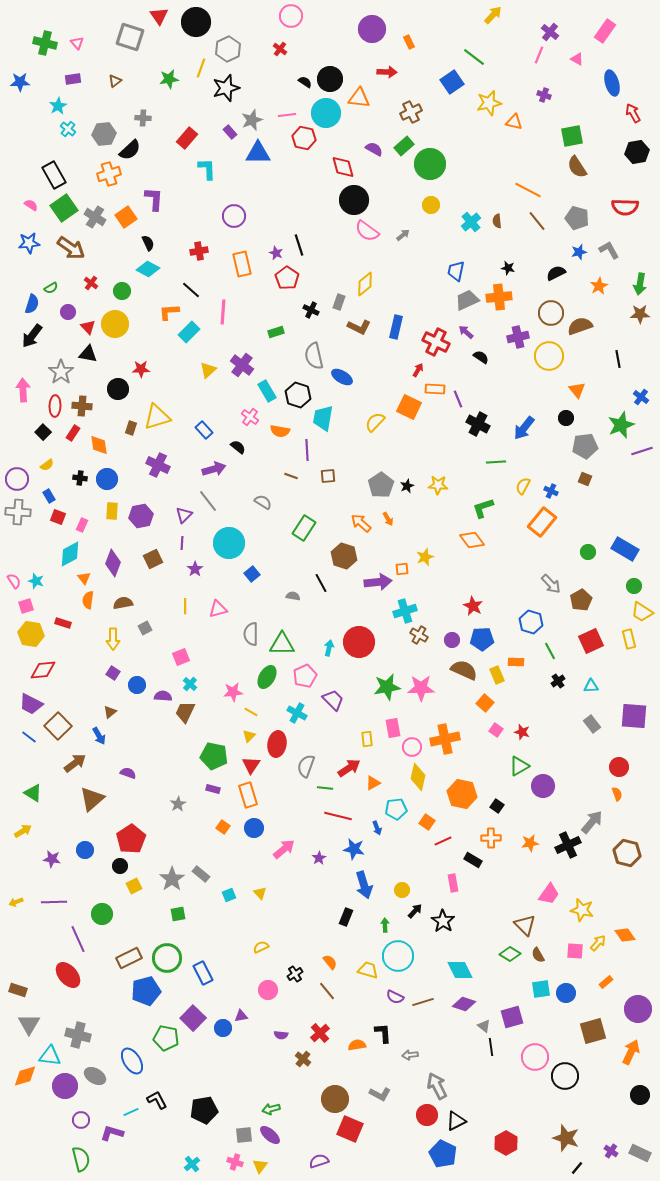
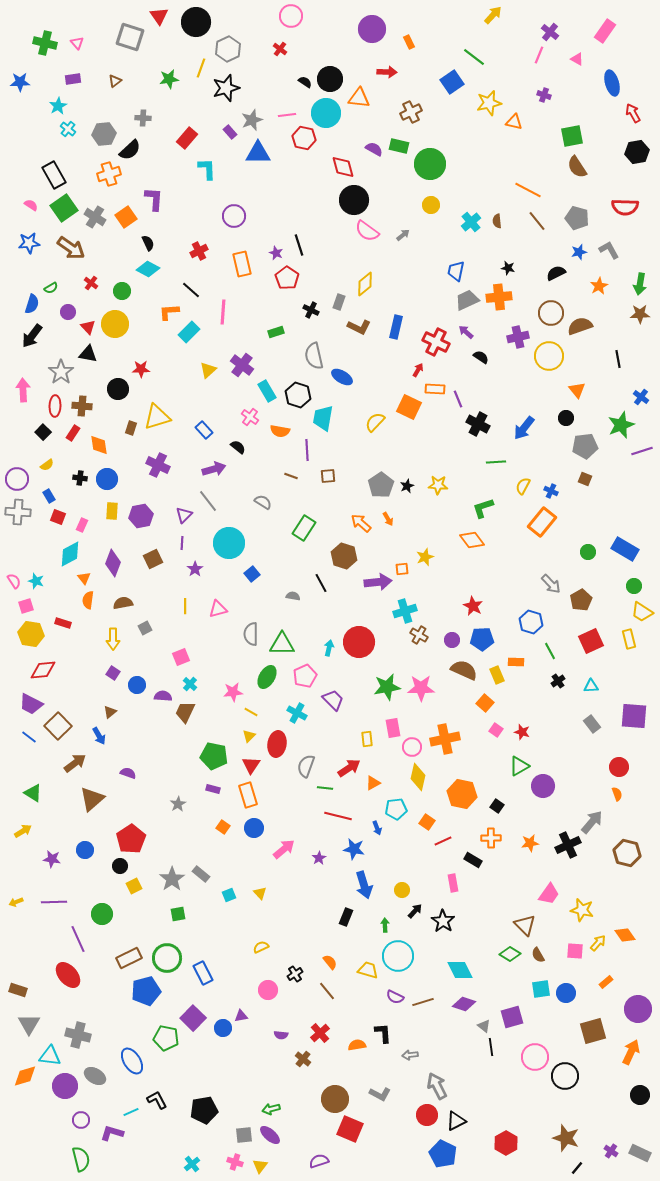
green rectangle at (404, 146): moved 5 px left; rotated 54 degrees clockwise
red cross at (199, 251): rotated 18 degrees counterclockwise
